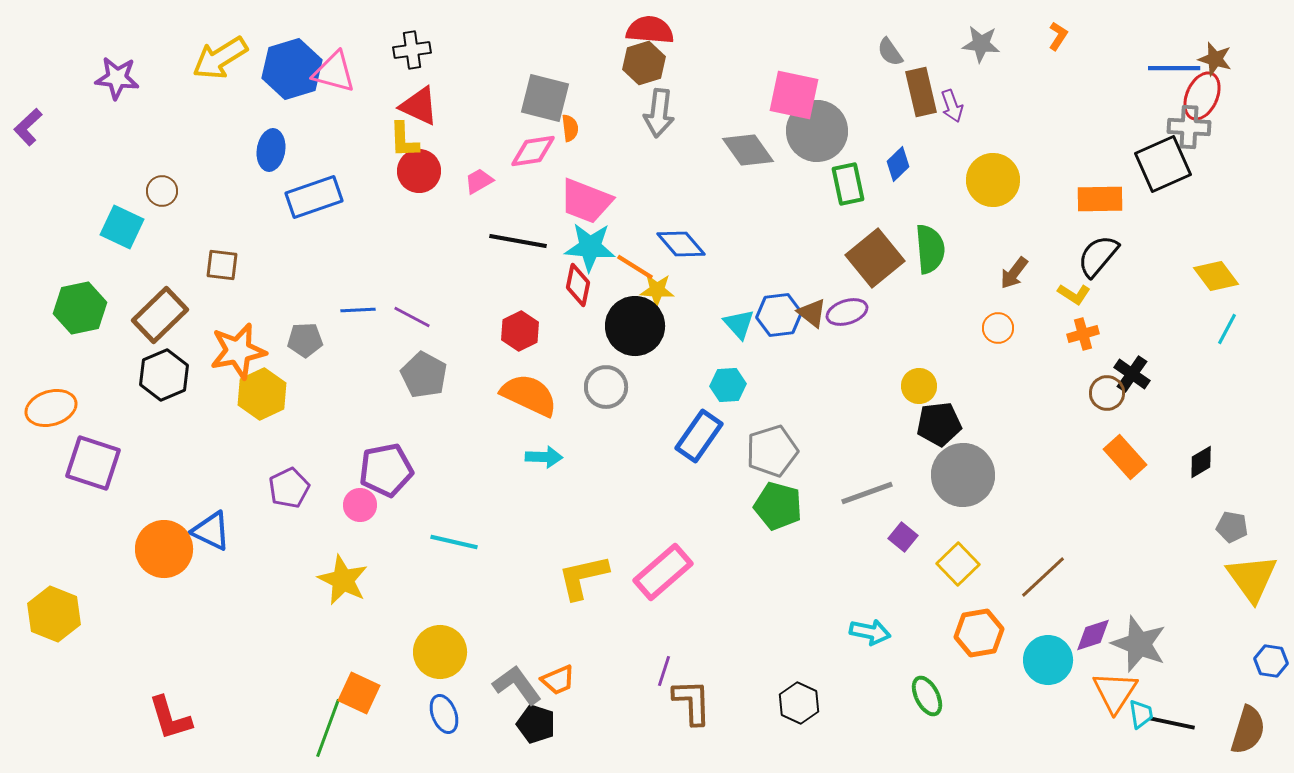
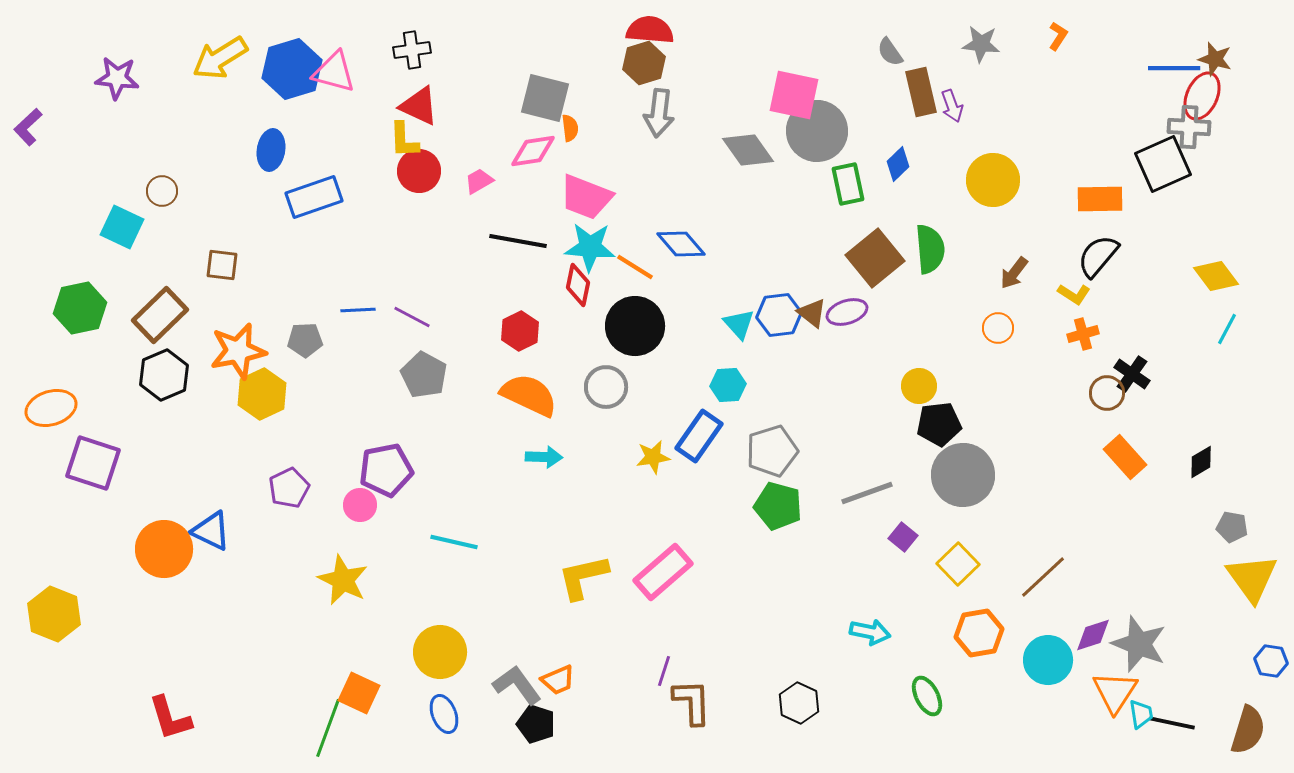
pink trapezoid at (586, 201): moved 4 px up
yellow star at (657, 290): moved 4 px left, 167 px down; rotated 12 degrees counterclockwise
